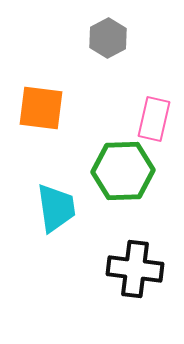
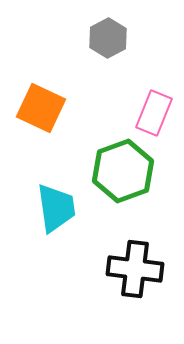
orange square: rotated 18 degrees clockwise
pink rectangle: moved 6 px up; rotated 9 degrees clockwise
green hexagon: rotated 18 degrees counterclockwise
